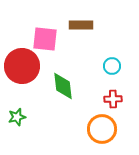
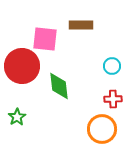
green diamond: moved 4 px left
green star: rotated 18 degrees counterclockwise
